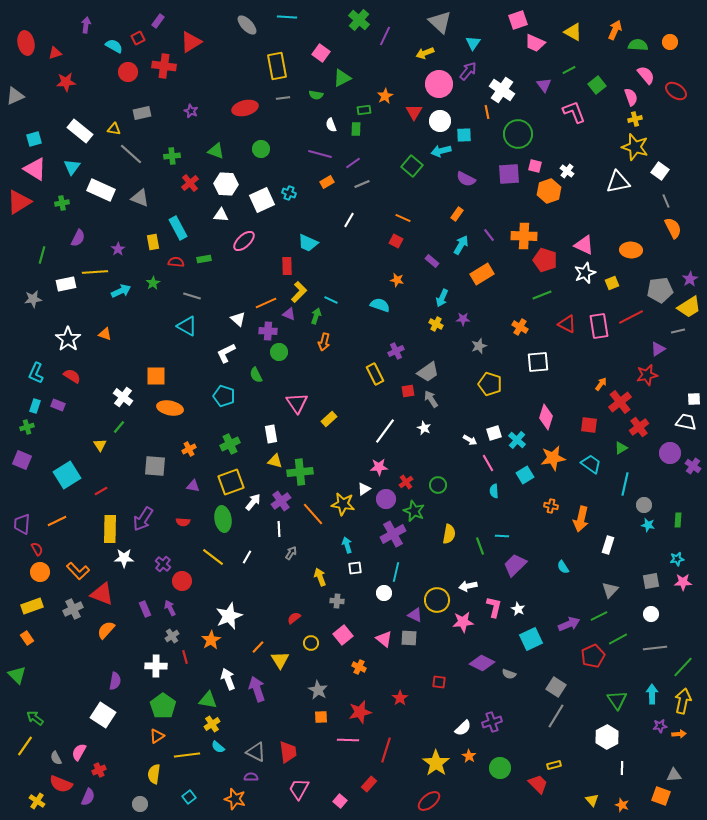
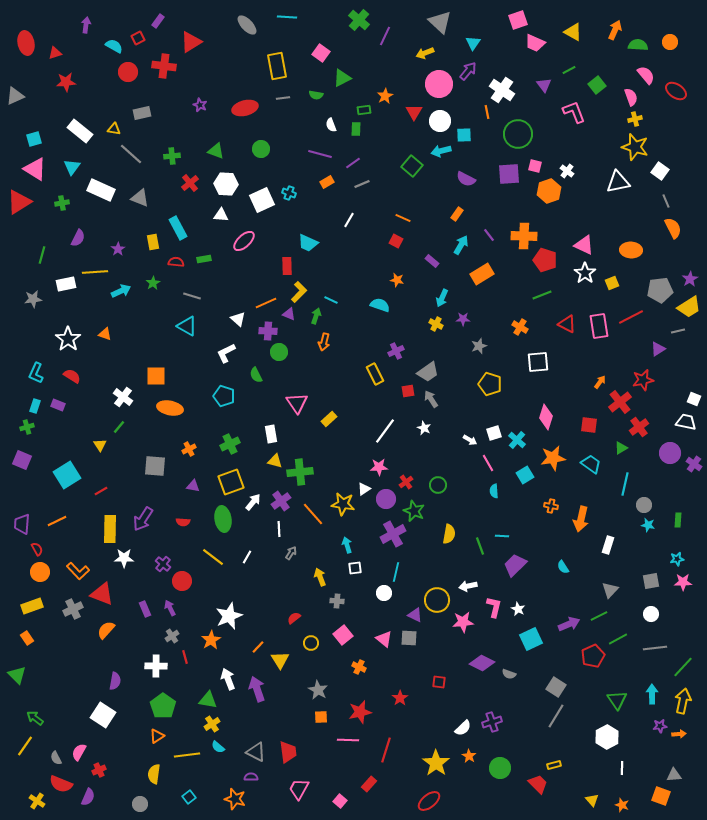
purple star at (191, 111): moved 9 px right, 6 px up
white star at (585, 273): rotated 15 degrees counterclockwise
red star at (647, 375): moved 4 px left, 5 px down
orange arrow at (601, 384): moved 1 px left, 2 px up
white square at (694, 399): rotated 24 degrees clockwise
purple cross at (693, 466): moved 1 px right, 2 px up
